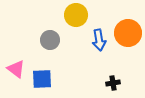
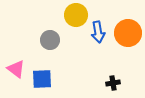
blue arrow: moved 1 px left, 8 px up
